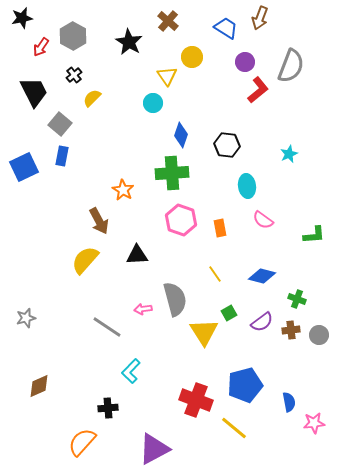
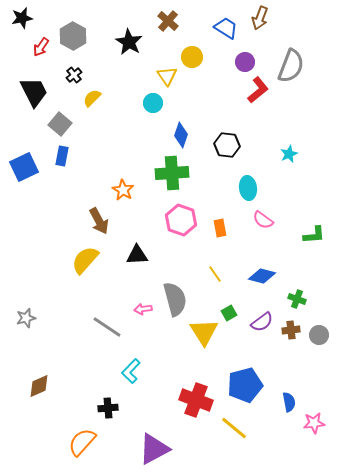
cyan ellipse at (247, 186): moved 1 px right, 2 px down
